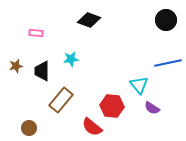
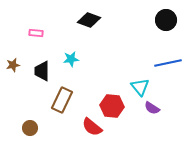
brown star: moved 3 px left, 1 px up
cyan triangle: moved 1 px right, 2 px down
brown rectangle: moved 1 px right; rotated 15 degrees counterclockwise
brown circle: moved 1 px right
